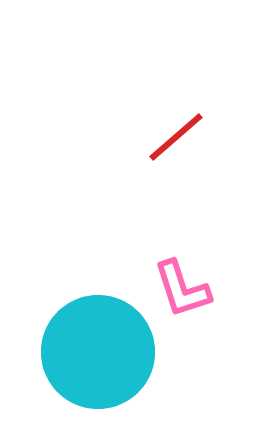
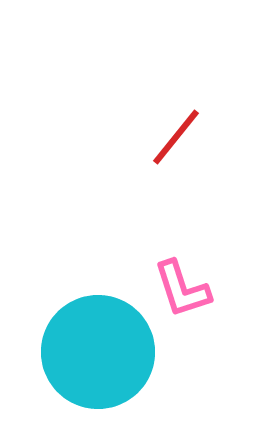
red line: rotated 10 degrees counterclockwise
